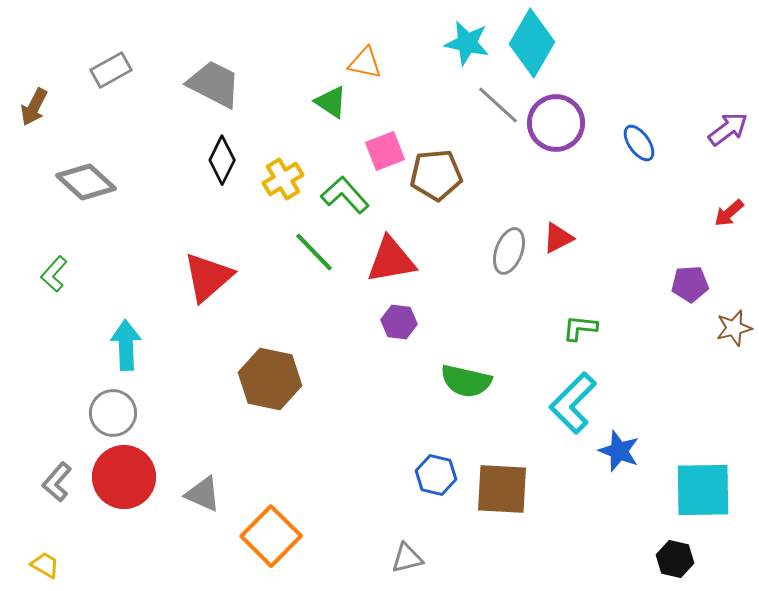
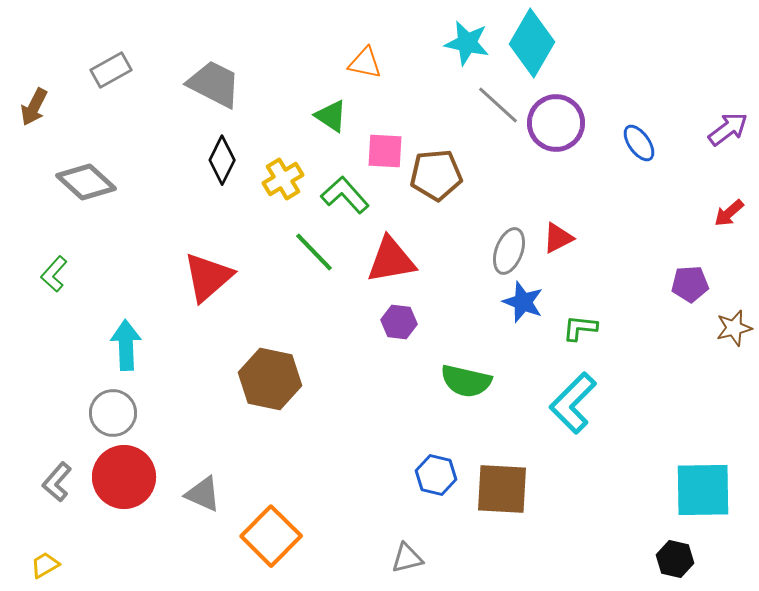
green triangle at (331, 102): moved 14 px down
pink square at (385, 151): rotated 24 degrees clockwise
blue star at (619, 451): moved 96 px left, 149 px up
yellow trapezoid at (45, 565): rotated 60 degrees counterclockwise
